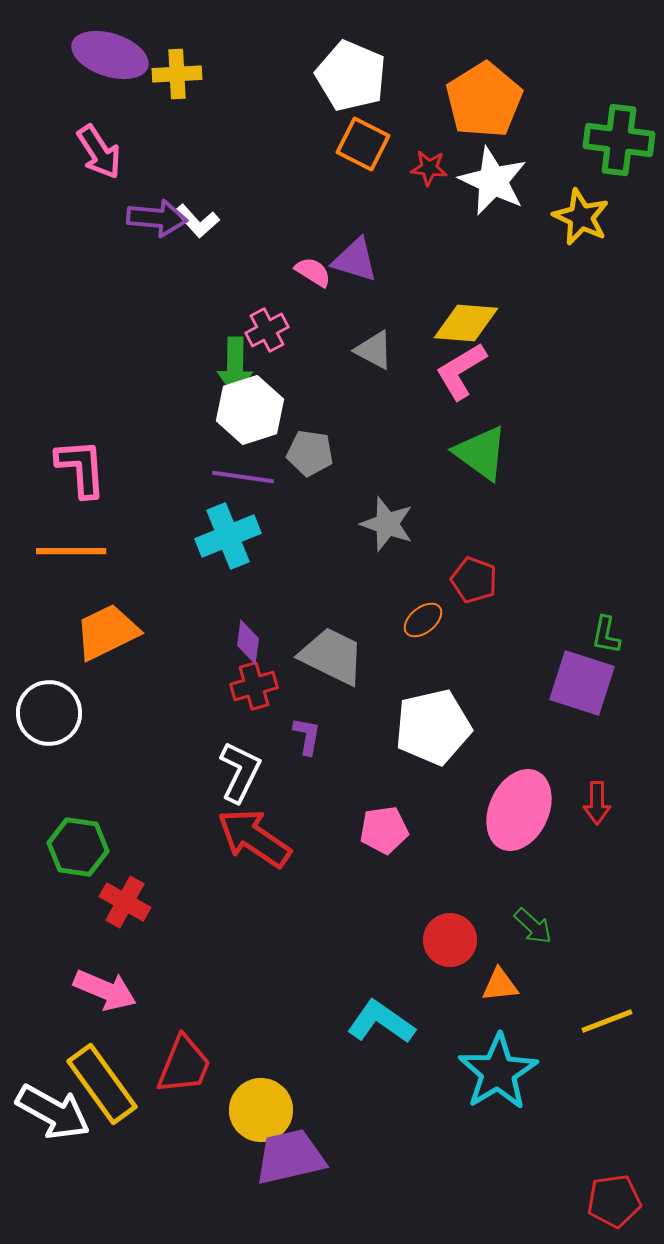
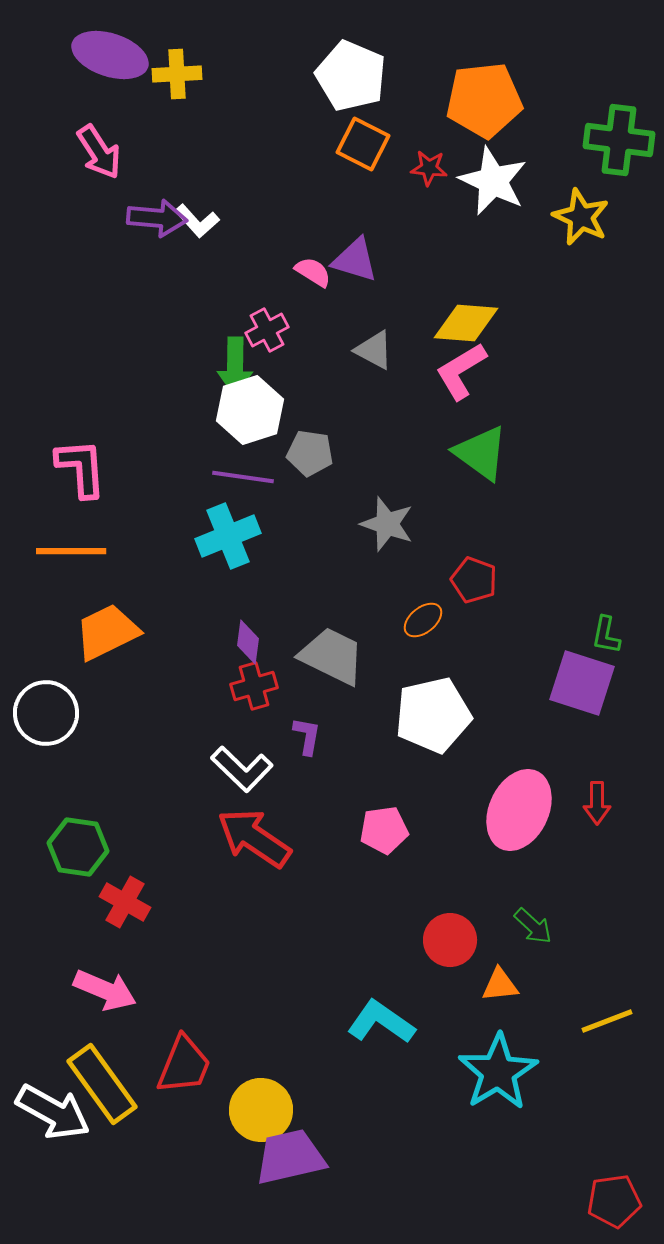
orange pentagon at (484, 100): rotated 26 degrees clockwise
white circle at (49, 713): moved 3 px left
white pentagon at (433, 727): moved 12 px up
white L-shape at (240, 772): moved 2 px right, 3 px up; rotated 108 degrees clockwise
